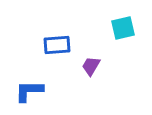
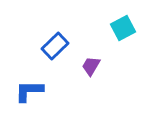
cyan square: rotated 15 degrees counterclockwise
blue rectangle: moved 2 px left, 1 px down; rotated 40 degrees counterclockwise
